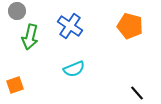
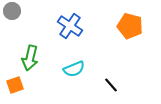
gray circle: moved 5 px left
green arrow: moved 21 px down
black line: moved 26 px left, 8 px up
